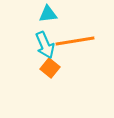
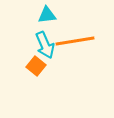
cyan triangle: moved 1 px left, 1 px down
orange square: moved 14 px left, 2 px up
